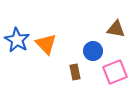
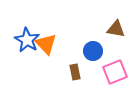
blue star: moved 10 px right
